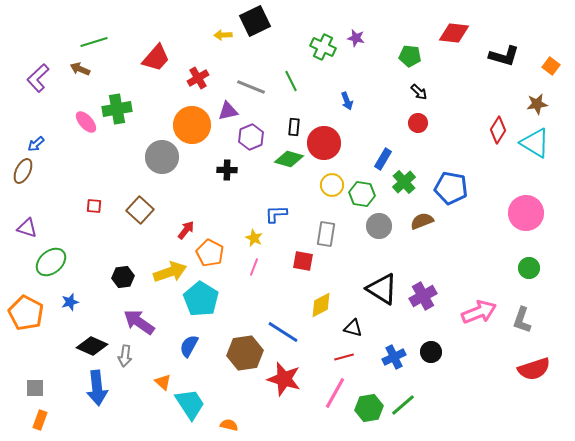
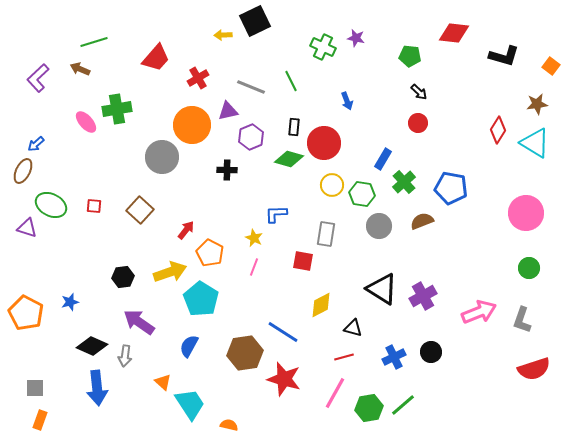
green ellipse at (51, 262): moved 57 px up; rotated 68 degrees clockwise
